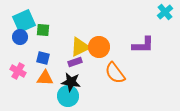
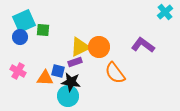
purple L-shape: rotated 145 degrees counterclockwise
blue square: moved 15 px right, 13 px down
